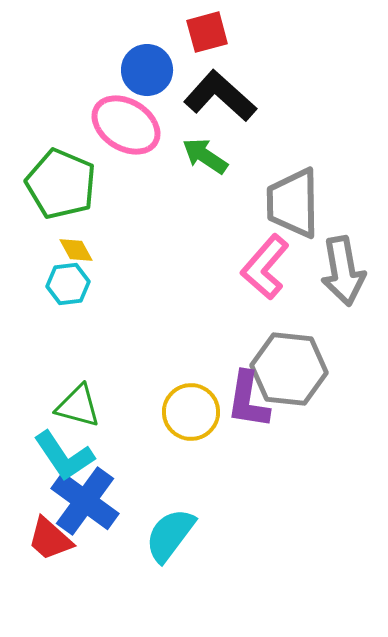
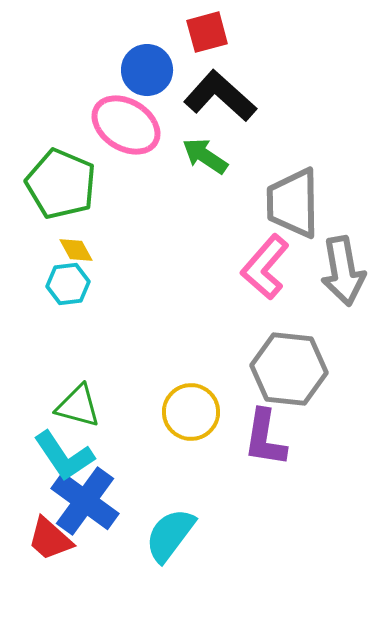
purple L-shape: moved 17 px right, 38 px down
